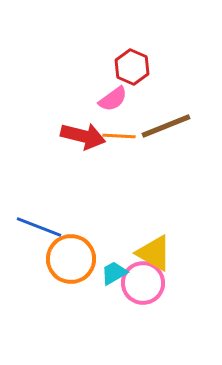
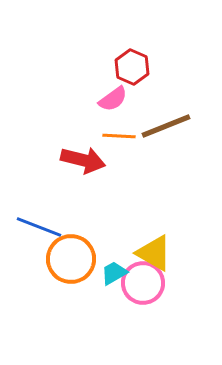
red arrow: moved 24 px down
